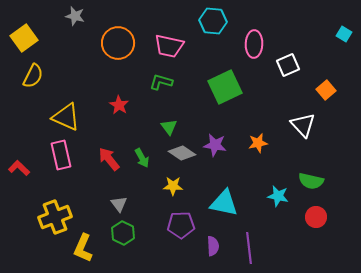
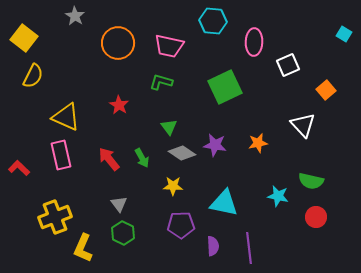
gray star: rotated 18 degrees clockwise
yellow square: rotated 16 degrees counterclockwise
pink ellipse: moved 2 px up
